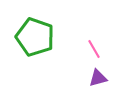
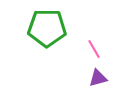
green pentagon: moved 12 px right, 9 px up; rotated 18 degrees counterclockwise
